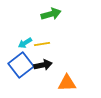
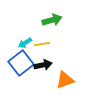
green arrow: moved 1 px right, 6 px down
blue square: moved 2 px up
orange triangle: moved 2 px left, 3 px up; rotated 18 degrees counterclockwise
